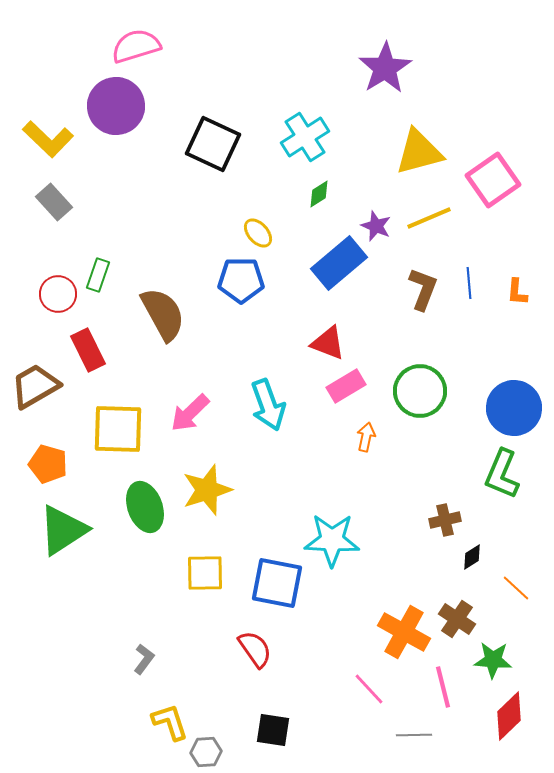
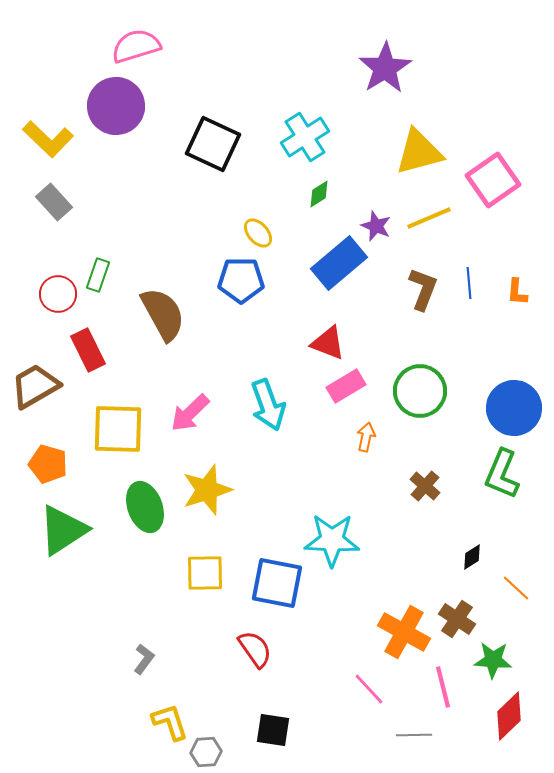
brown cross at (445, 520): moved 20 px left, 34 px up; rotated 36 degrees counterclockwise
